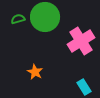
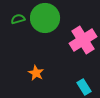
green circle: moved 1 px down
pink cross: moved 2 px right, 1 px up
orange star: moved 1 px right, 1 px down
